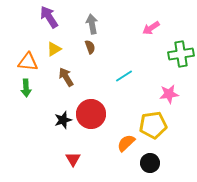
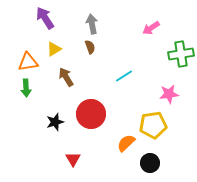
purple arrow: moved 4 px left, 1 px down
orange triangle: rotated 15 degrees counterclockwise
black star: moved 8 px left, 2 px down
